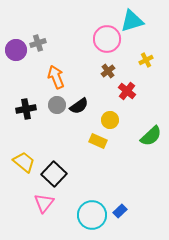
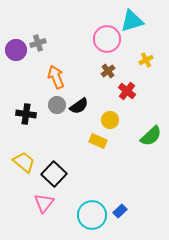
black cross: moved 5 px down; rotated 18 degrees clockwise
